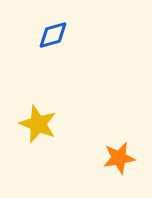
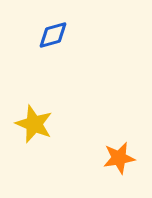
yellow star: moved 4 px left
